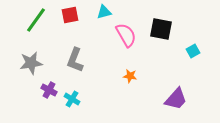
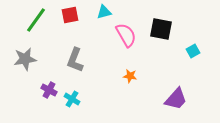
gray star: moved 6 px left, 4 px up
